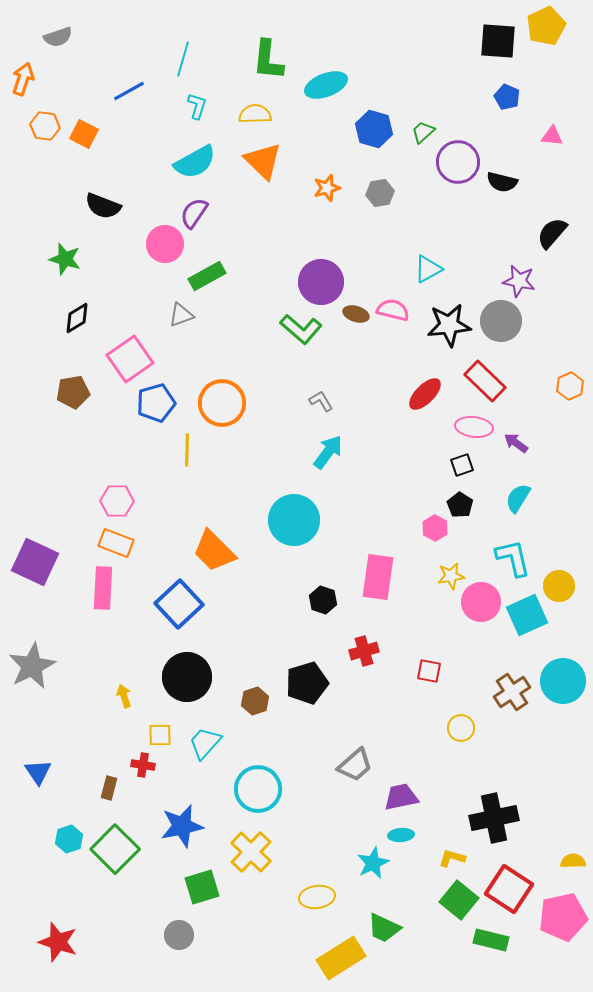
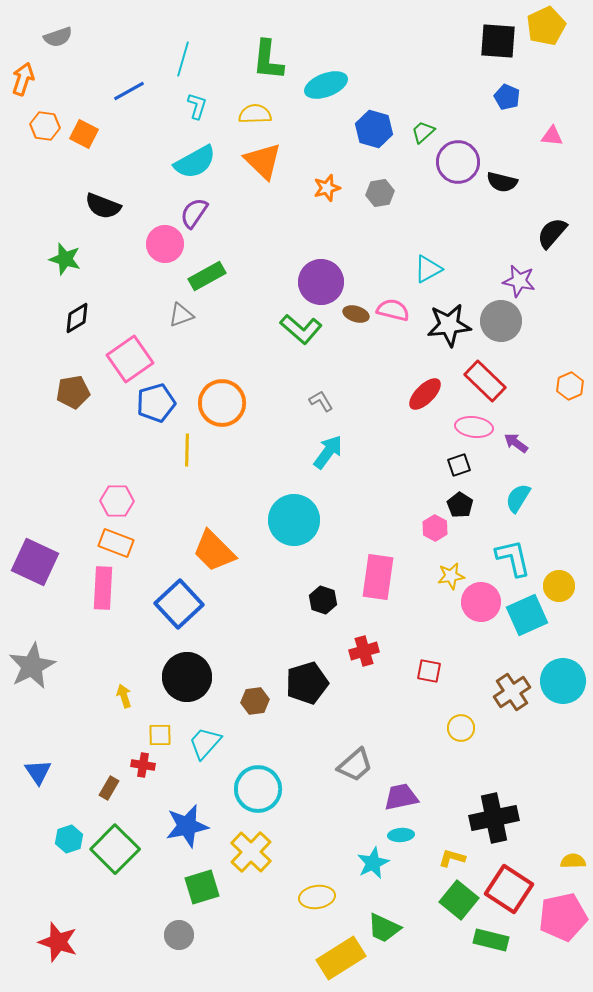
black square at (462, 465): moved 3 px left
brown hexagon at (255, 701): rotated 12 degrees clockwise
brown rectangle at (109, 788): rotated 15 degrees clockwise
blue star at (182, 826): moved 5 px right
